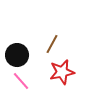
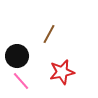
brown line: moved 3 px left, 10 px up
black circle: moved 1 px down
